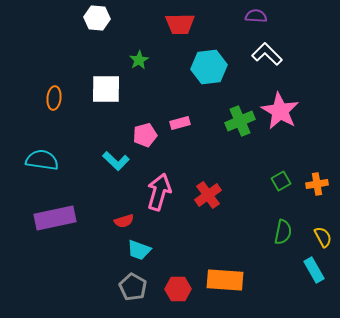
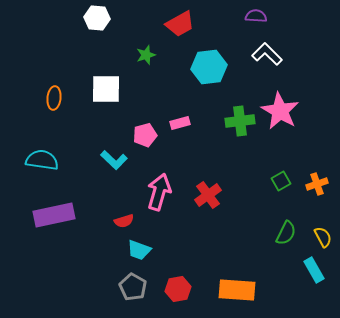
red trapezoid: rotated 28 degrees counterclockwise
green star: moved 7 px right, 5 px up; rotated 12 degrees clockwise
green cross: rotated 16 degrees clockwise
cyan L-shape: moved 2 px left, 1 px up
orange cross: rotated 10 degrees counterclockwise
purple rectangle: moved 1 px left, 3 px up
green semicircle: moved 3 px right, 1 px down; rotated 15 degrees clockwise
orange rectangle: moved 12 px right, 10 px down
red hexagon: rotated 10 degrees counterclockwise
